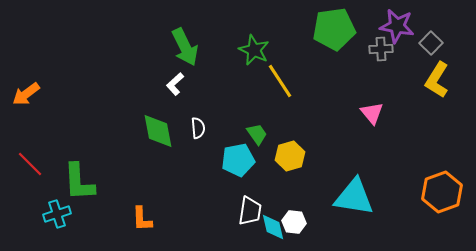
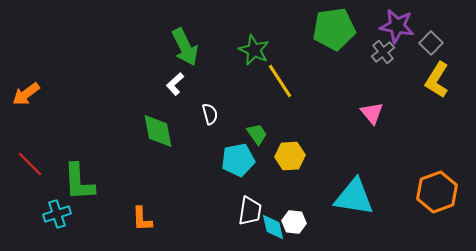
gray cross: moved 2 px right, 3 px down; rotated 35 degrees counterclockwise
white semicircle: moved 12 px right, 14 px up; rotated 10 degrees counterclockwise
yellow hexagon: rotated 12 degrees clockwise
orange hexagon: moved 5 px left
